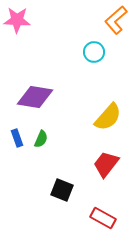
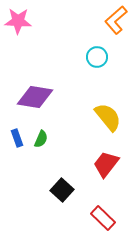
pink star: moved 1 px right, 1 px down
cyan circle: moved 3 px right, 5 px down
yellow semicircle: rotated 80 degrees counterclockwise
black square: rotated 20 degrees clockwise
red rectangle: rotated 15 degrees clockwise
